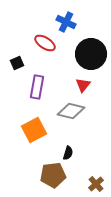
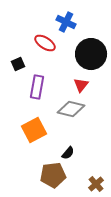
black square: moved 1 px right, 1 px down
red triangle: moved 2 px left
gray diamond: moved 2 px up
black semicircle: rotated 24 degrees clockwise
